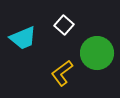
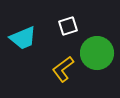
white square: moved 4 px right, 1 px down; rotated 30 degrees clockwise
yellow L-shape: moved 1 px right, 4 px up
